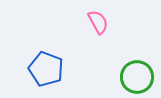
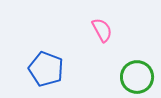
pink semicircle: moved 4 px right, 8 px down
